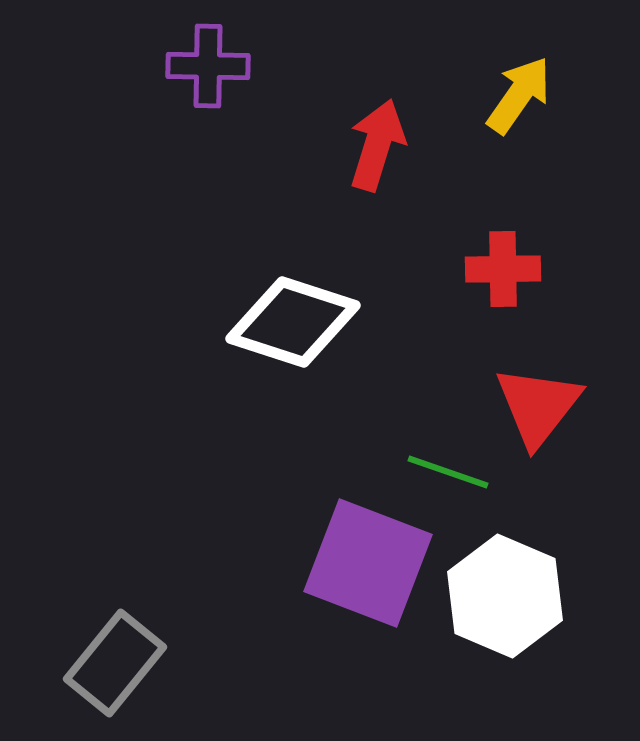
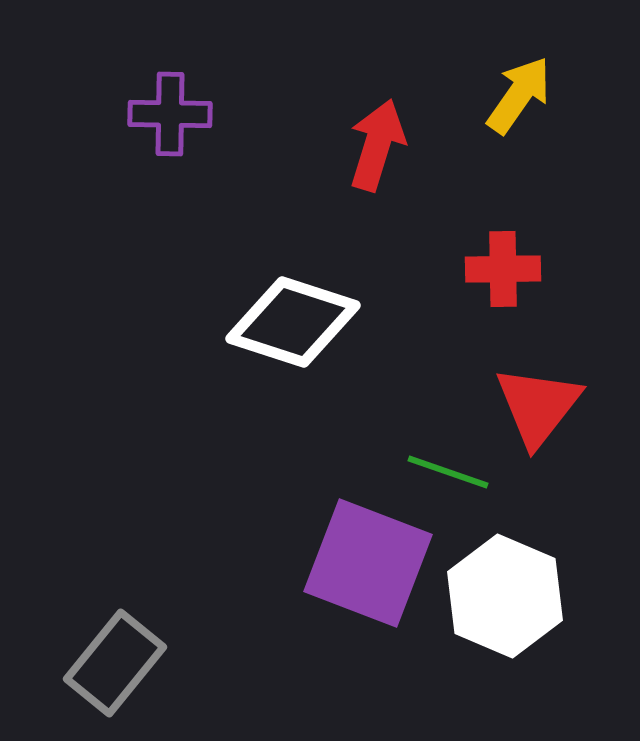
purple cross: moved 38 px left, 48 px down
